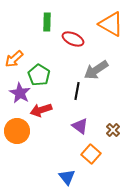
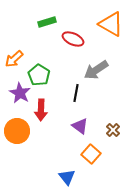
green rectangle: rotated 72 degrees clockwise
black line: moved 1 px left, 2 px down
red arrow: rotated 70 degrees counterclockwise
